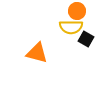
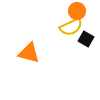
yellow semicircle: rotated 25 degrees counterclockwise
orange triangle: moved 8 px left
